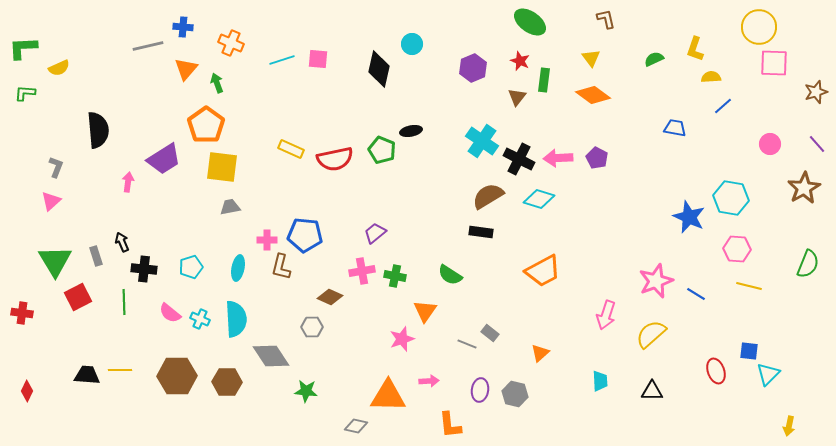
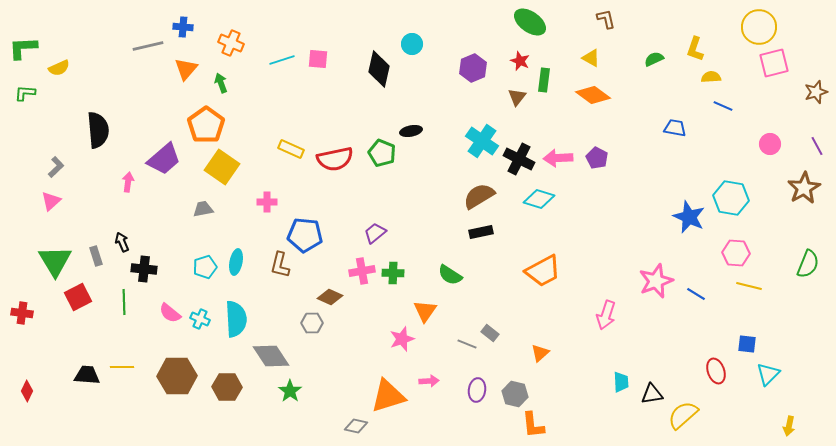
yellow triangle at (591, 58): rotated 24 degrees counterclockwise
pink square at (774, 63): rotated 16 degrees counterclockwise
green arrow at (217, 83): moved 4 px right
blue line at (723, 106): rotated 66 degrees clockwise
purple line at (817, 144): moved 2 px down; rotated 12 degrees clockwise
green pentagon at (382, 150): moved 3 px down
purple trapezoid at (164, 159): rotated 9 degrees counterclockwise
gray L-shape at (56, 167): rotated 25 degrees clockwise
yellow square at (222, 167): rotated 28 degrees clockwise
brown semicircle at (488, 196): moved 9 px left
gray trapezoid at (230, 207): moved 27 px left, 2 px down
black rectangle at (481, 232): rotated 20 degrees counterclockwise
pink cross at (267, 240): moved 38 px up
pink hexagon at (737, 249): moved 1 px left, 4 px down
cyan pentagon at (191, 267): moved 14 px right
brown L-shape at (281, 267): moved 1 px left, 2 px up
cyan ellipse at (238, 268): moved 2 px left, 6 px up
green cross at (395, 276): moved 2 px left, 3 px up; rotated 10 degrees counterclockwise
gray hexagon at (312, 327): moved 4 px up
yellow semicircle at (651, 334): moved 32 px right, 81 px down
blue square at (749, 351): moved 2 px left, 7 px up
yellow line at (120, 370): moved 2 px right, 3 px up
cyan trapezoid at (600, 381): moved 21 px right, 1 px down
brown hexagon at (227, 382): moved 5 px down
purple ellipse at (480, 390): moved 3 px left
green star at (306, 391): moved 16 px left; rotated 30 degrees clockwise
black triangle at (652, 391): moved 3 px down; rotated 10 degrees counterclockwise
orange triangle at (388, 396): rotated 18 degrees counterclockwise
orange L-shape at (450, 425): moved 83 px right
